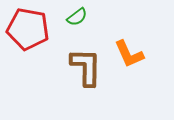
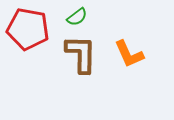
brown L-shape: moved 5 px left, 13 px up
